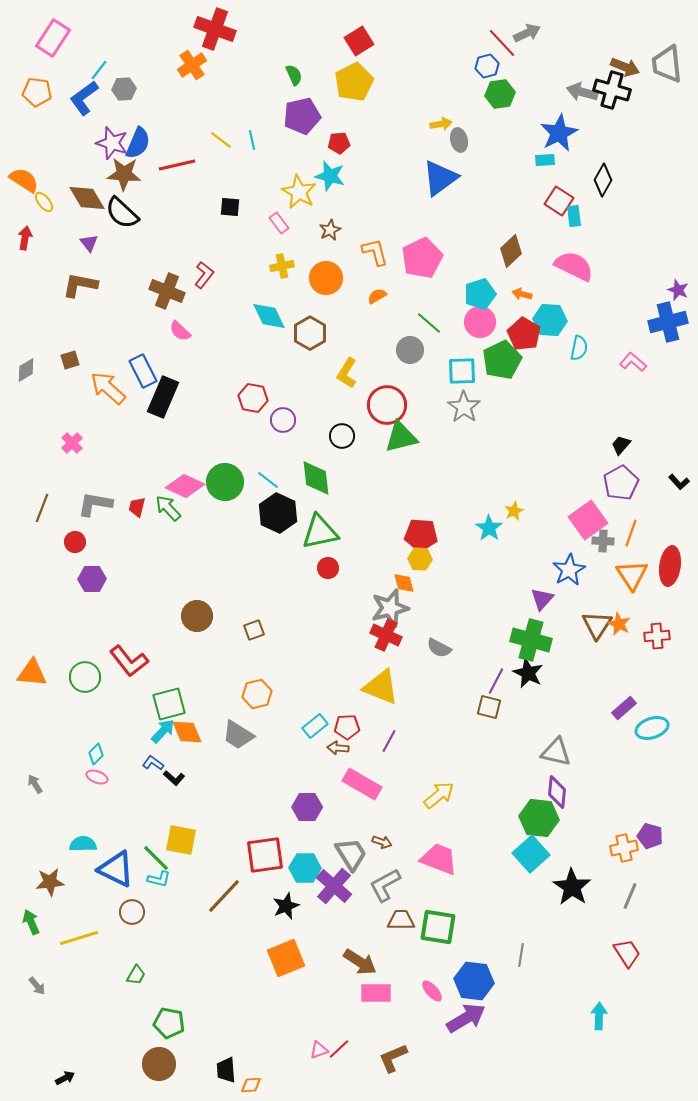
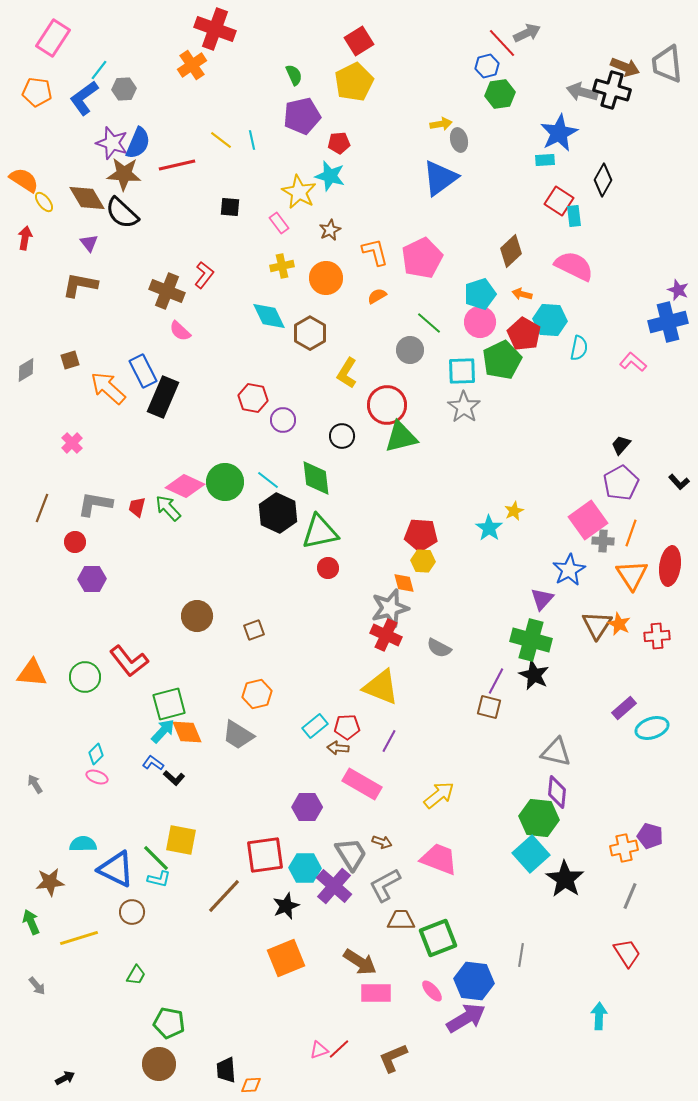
yellow hexagon at (420, 559): moved 3 px right, 2 px down
black star at (528, 673): moved 6 px right, 2 px down
black star at (572, 887): moved 7 px left, 8 px up
green square at (438, 927): moved 11 px down; rotated 30 degrees counterclockwise
